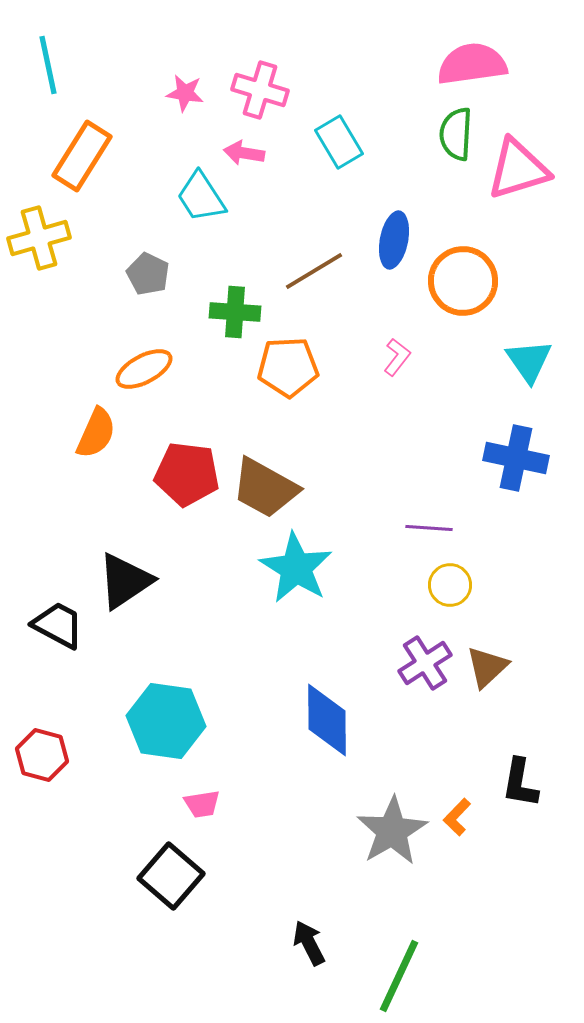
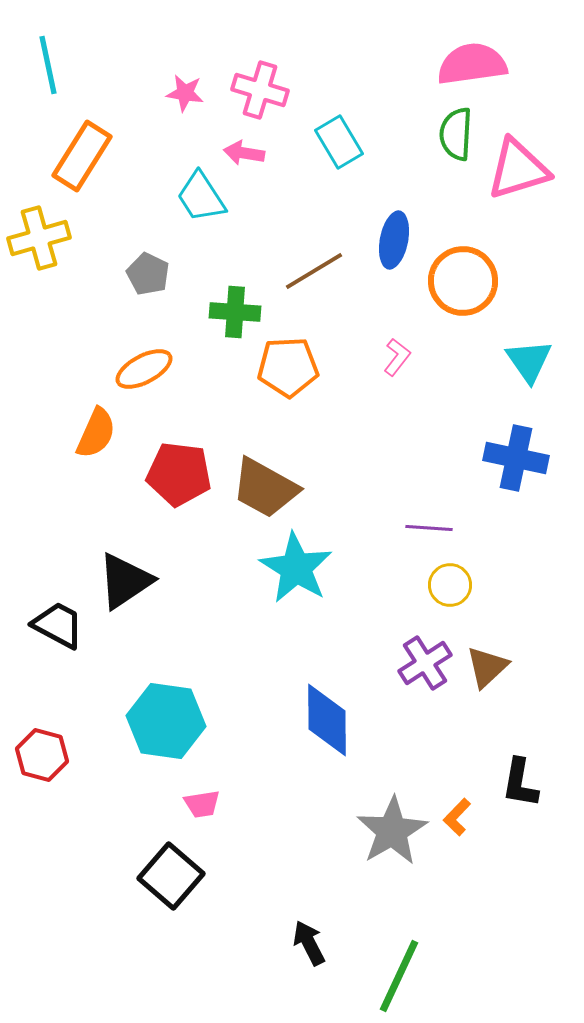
red pentagon at (187, 474): moved 8 px left
